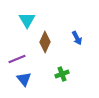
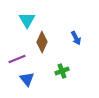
blue arrow: moved 1 px left
brown diamond: moved 3 px left
green cross: moved 3 px up
blue triangle: moved 3 px right
